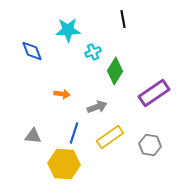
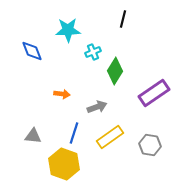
black line: rotated 24 degrees clockwise
yellow hexagon: rotated 16 degrees clockwise
